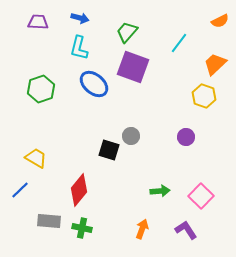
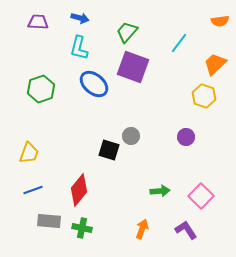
orange semicircle: rotated 18 degrees clockwise
yellow trapezoid: moved 7 px left, 5 px up; rotated 80 degrees clockwise
blue line: moved 13 px right; rotated 24 degrees clockwise
